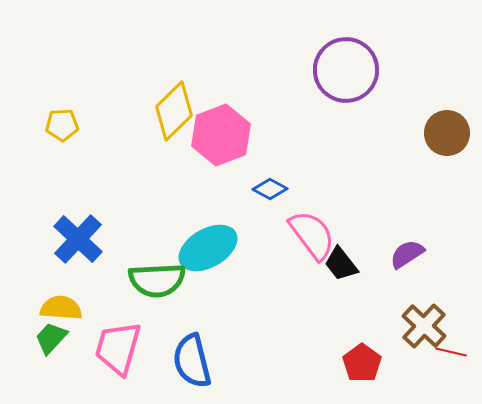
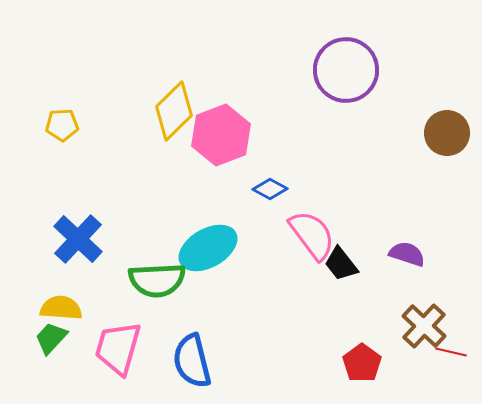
purple semicircle: rotated 51 degrees clockwise
